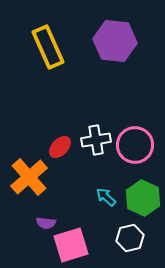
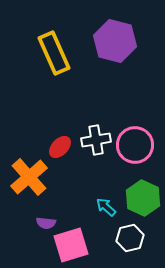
purple hexagon: rotated 9 degrees clockwise
yellow rectangle: moved 6 px right, 6 px down
cyan arrow: moved 10 px down
